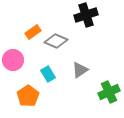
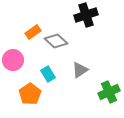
gray diamond: rotated 20 degrees clockwise
orange pentagon: moved 2 px right, 2 px up
